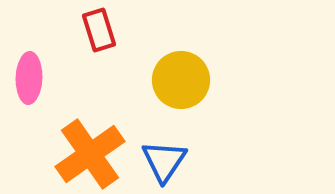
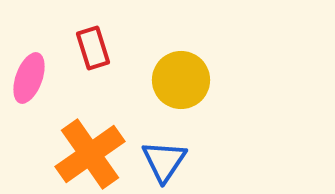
red rectangle: moved 6 px left, 18 px down
pink ellipse: rotated 18 degrees clockwise
